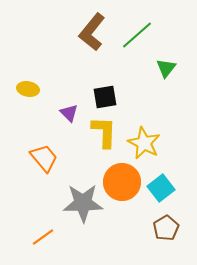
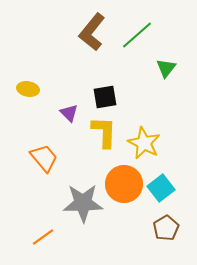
orange circle: moved 2 px right, 2 px down
